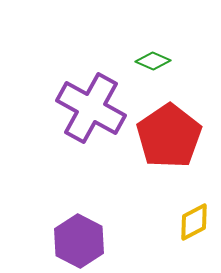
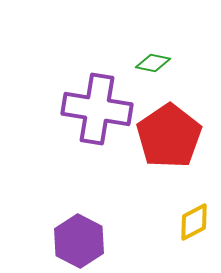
green diamond: moved 2 px down; rotated 12 degrees counterclockwise
purple cross: moved 6 px right, 1 px down; rotated 20 degrees counterclockwise
